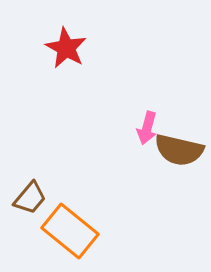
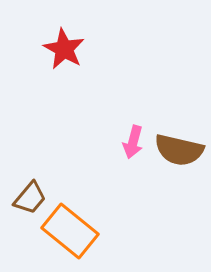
red star: moved 2 px left, 1 px down
pink arrow: moved 14 px left, 14 px down
